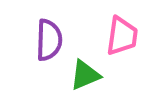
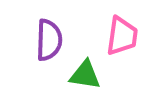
green triangle: rotated 32 degrees clockwise
